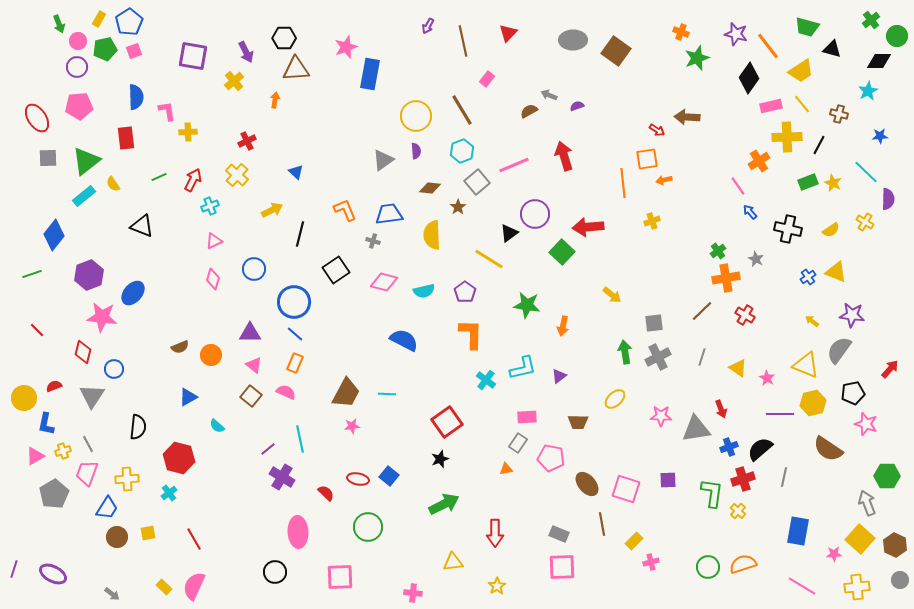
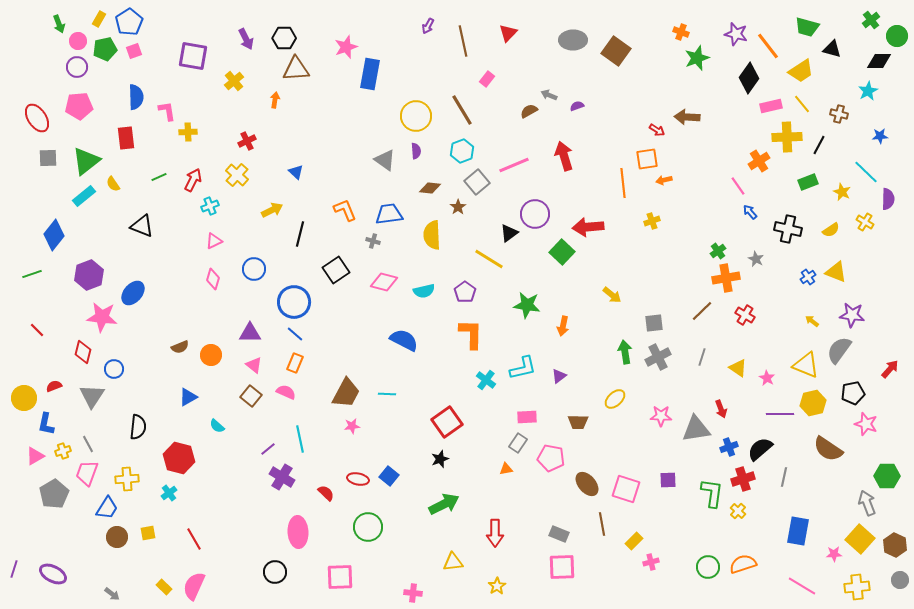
purple arrow at (246, 52): moved 13 px up
gray triangle at (383, 160): moved 2 px right; rotated 50 degrees counterclockwise
yellow star at (833, 183): moved 9 px right, 9 px down
